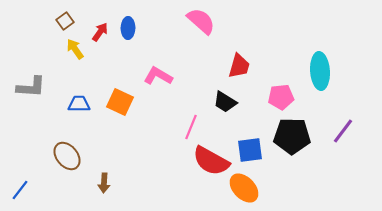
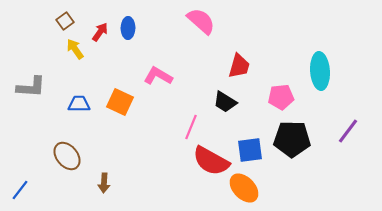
purple line: moved 5 px right
black pentagon: moved 3 px down
